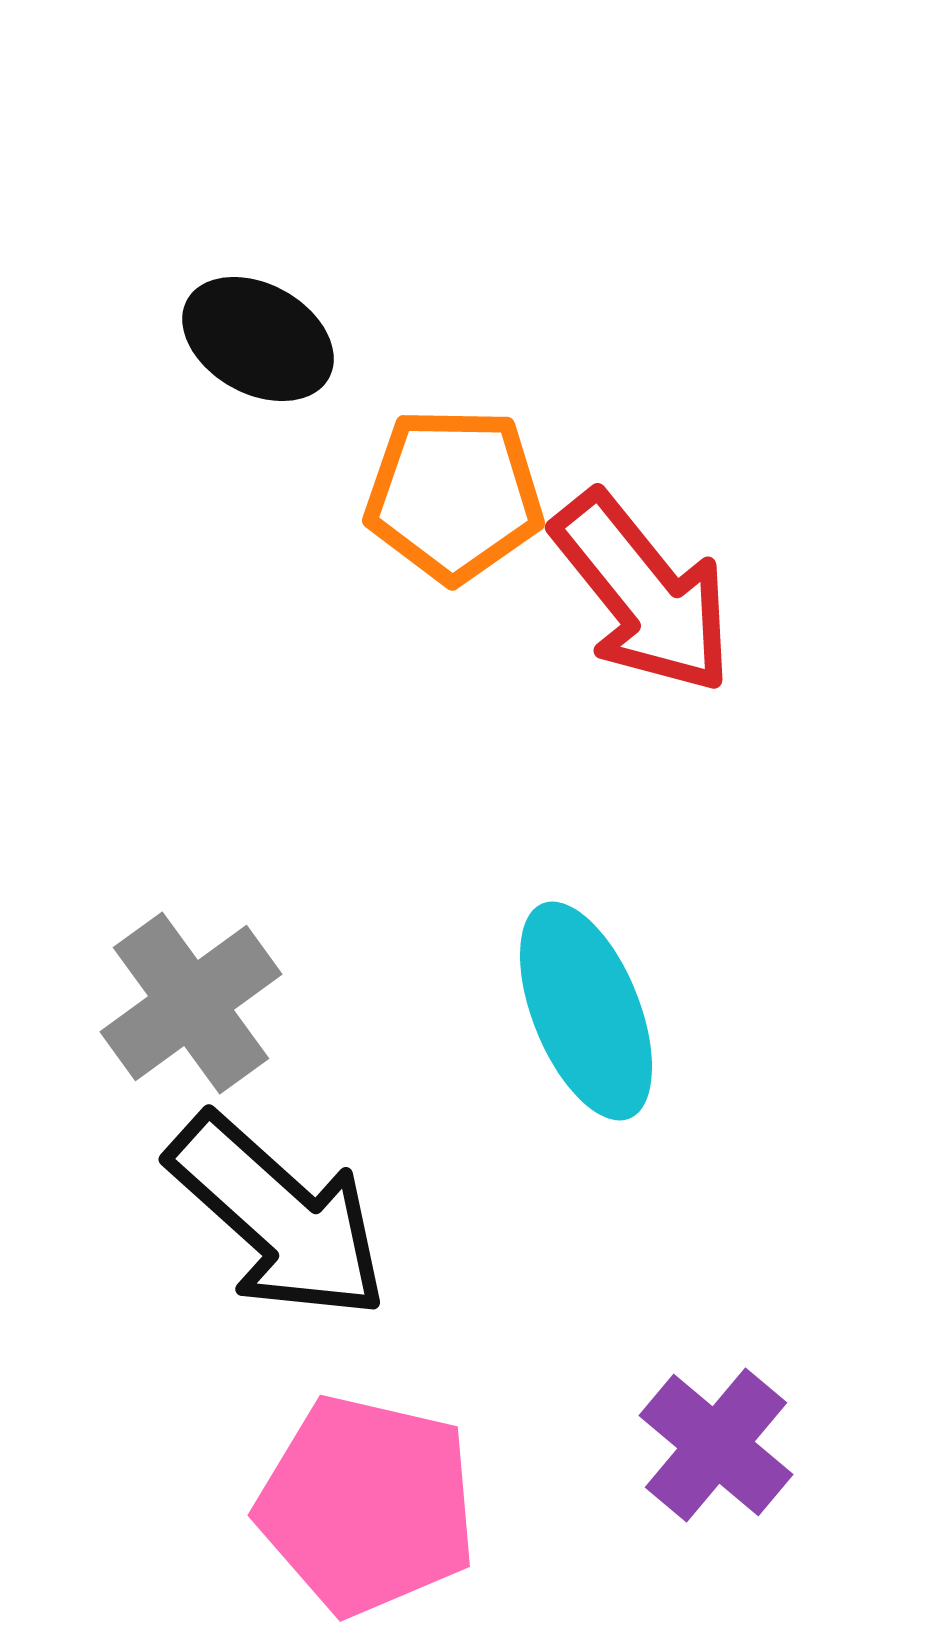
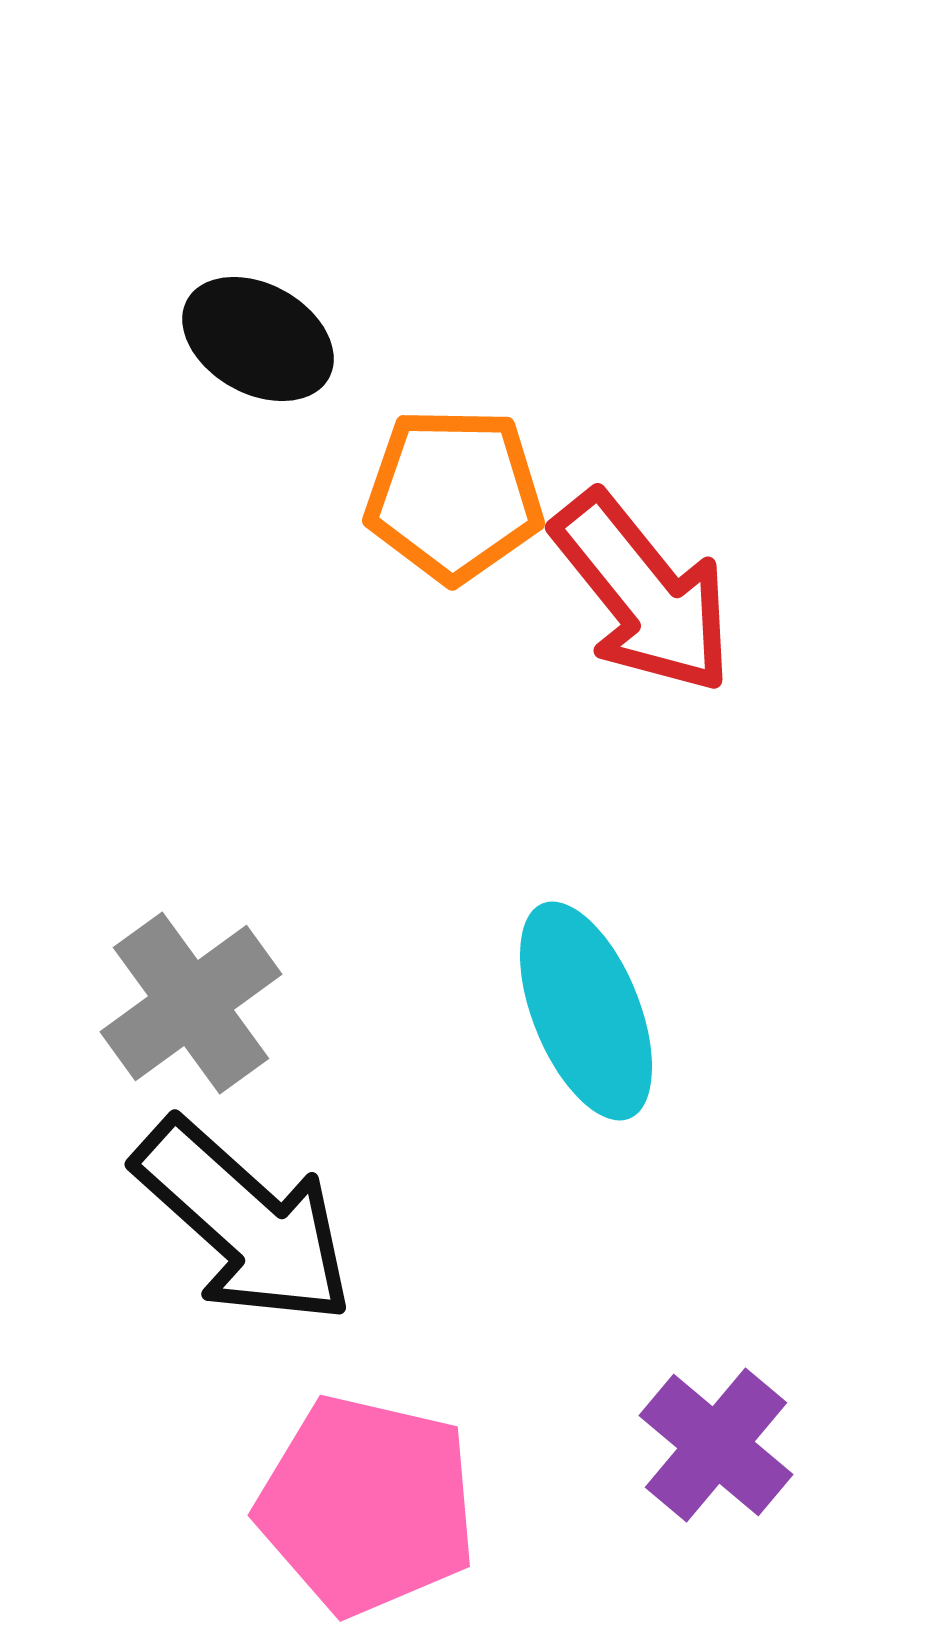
black arrow: moved 34 px left, 5 px down
